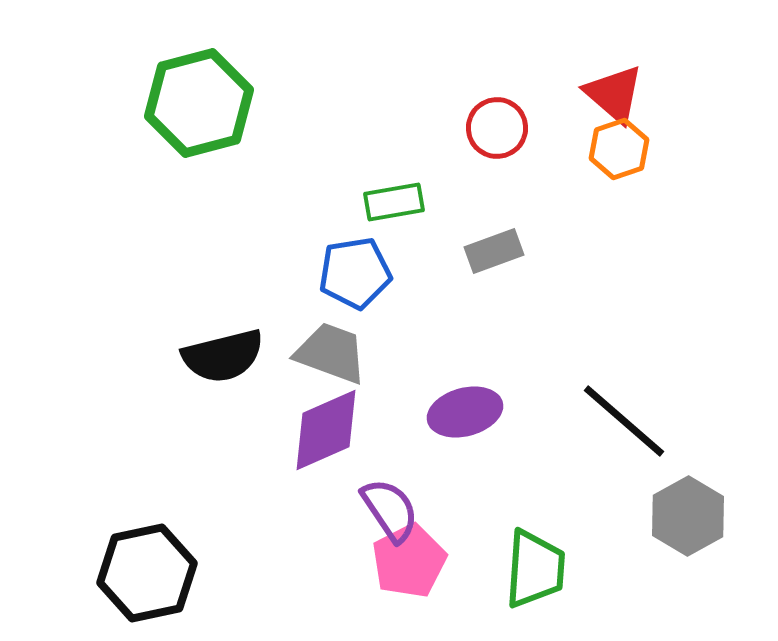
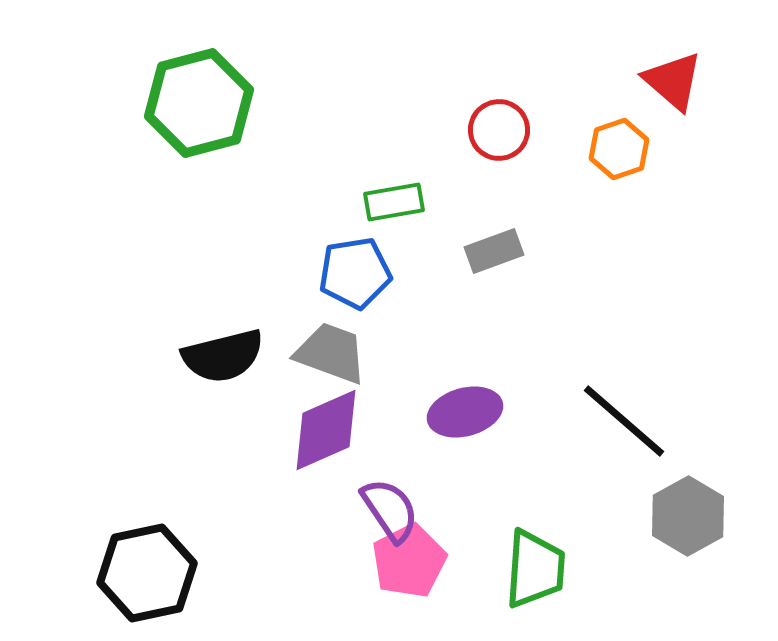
red triangle: moved 59 px right, 13 px up
red circle: moved 2 px right, 2 px down
